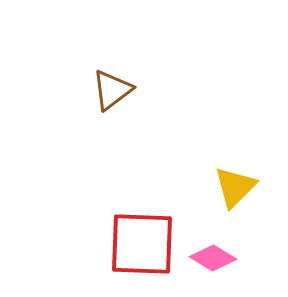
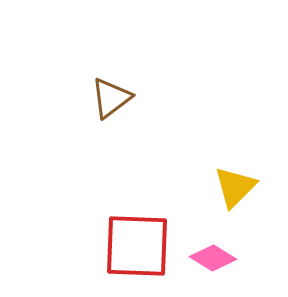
brown triangle: moved 1 px left, 8 px down
red square: moved 5 px left, 2 px down
